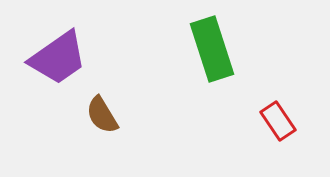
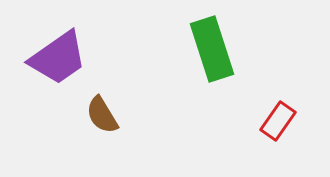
red rectangle: rotated 69 degrees clockwise
